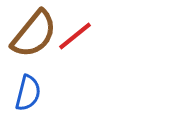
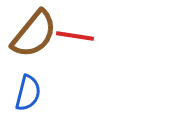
red line: rotated 48 degrees clockwise
